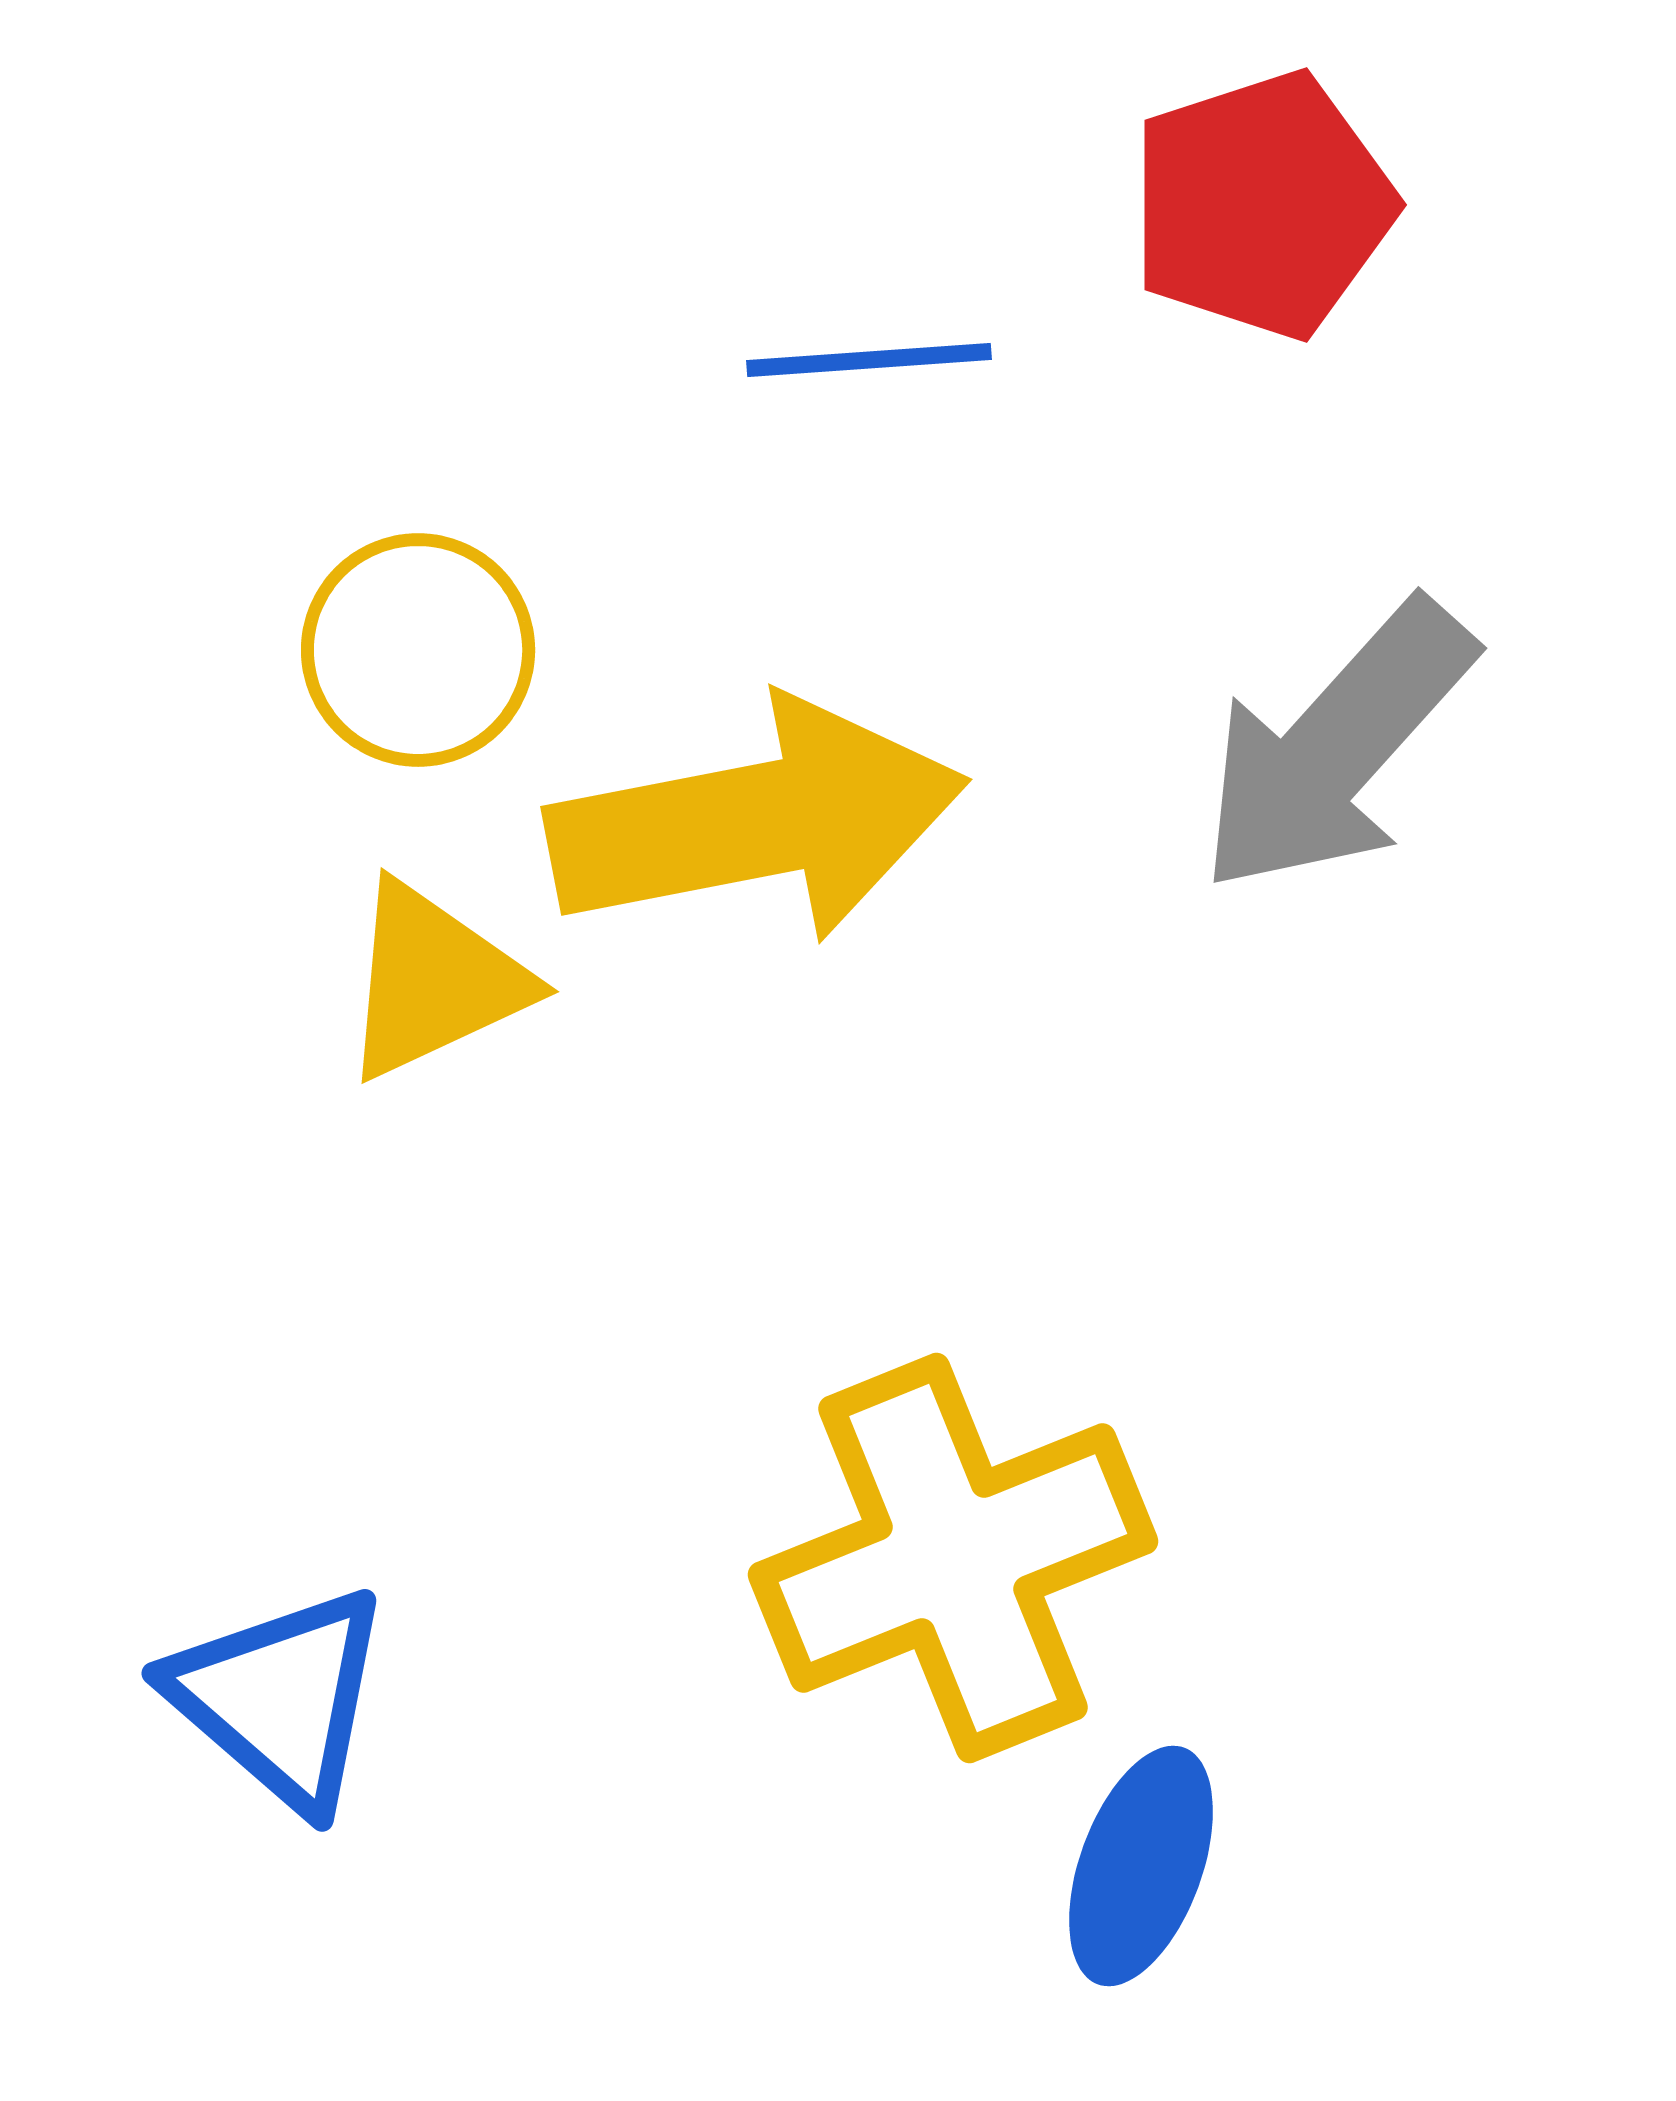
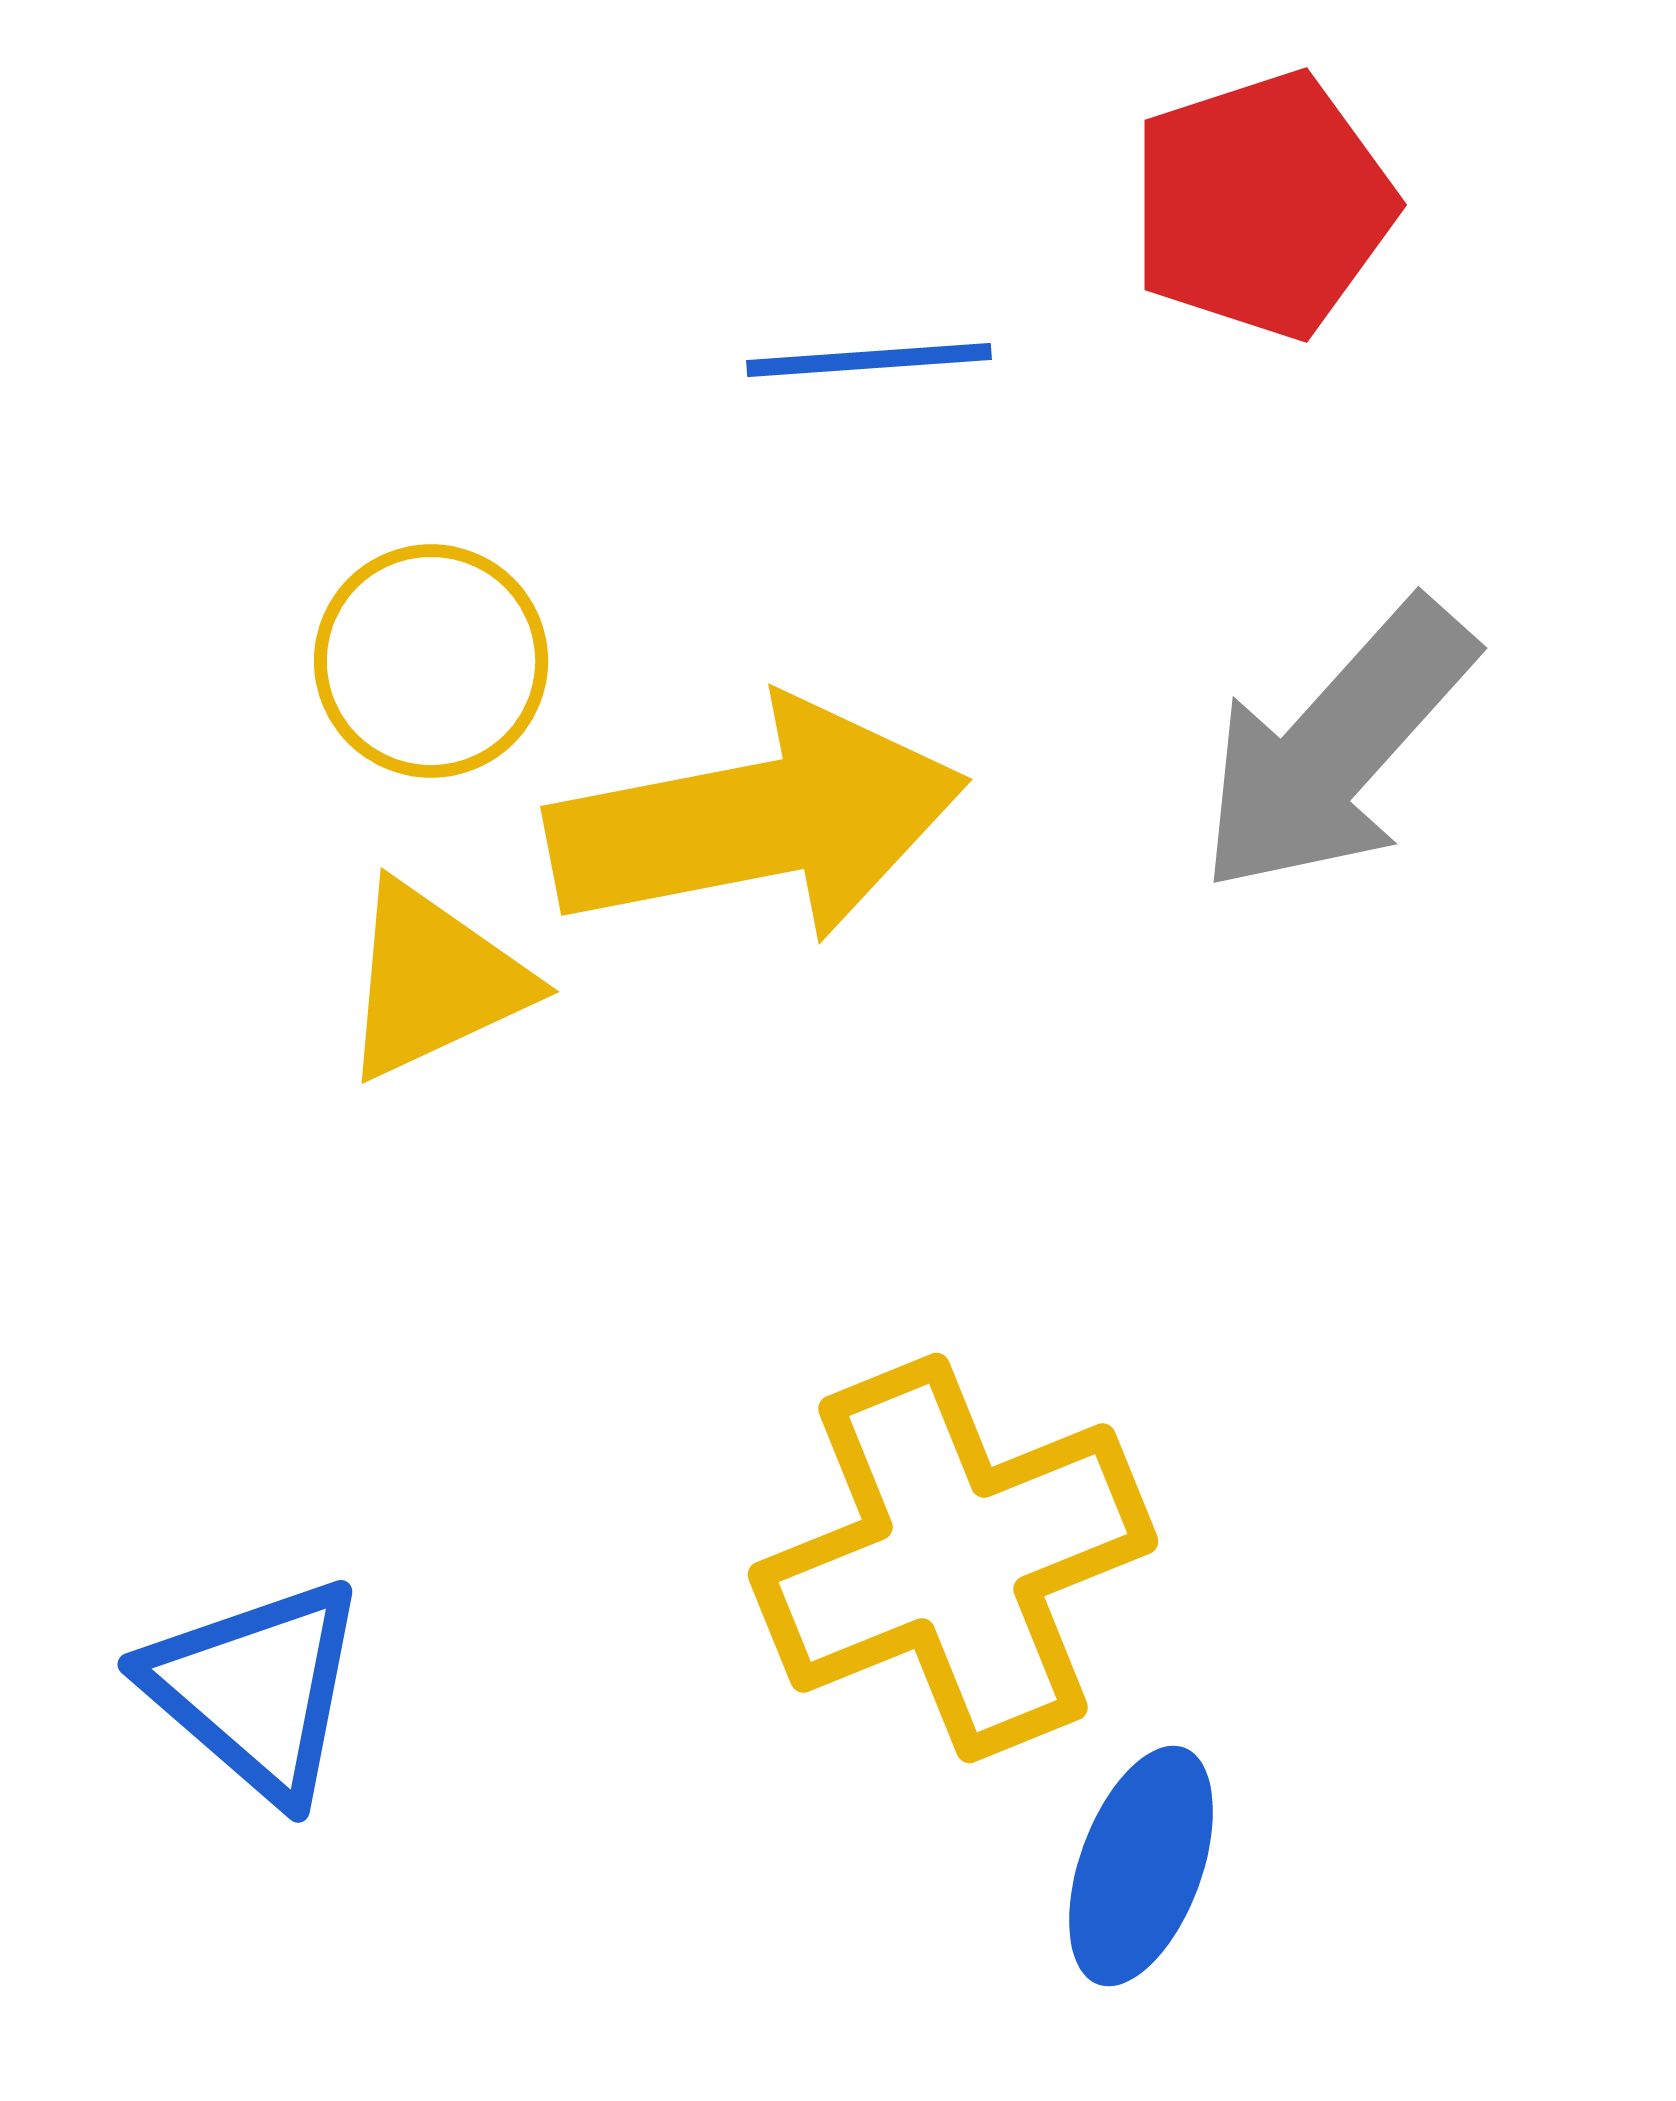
yellow circle: moved 13 px right, 11 px down
blue triangle: moved 24 px left, 9 px up
